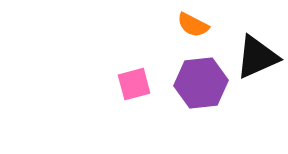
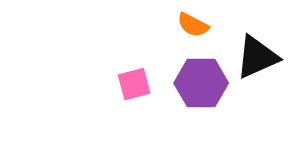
purple hexagon: rotated 6 degrees clockwise
